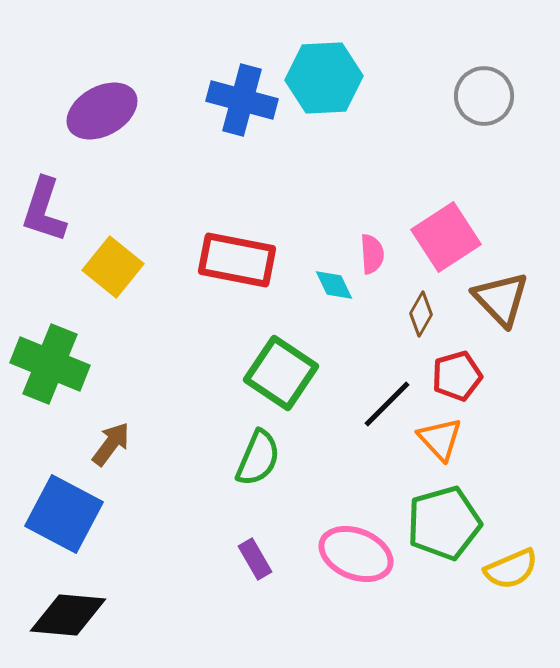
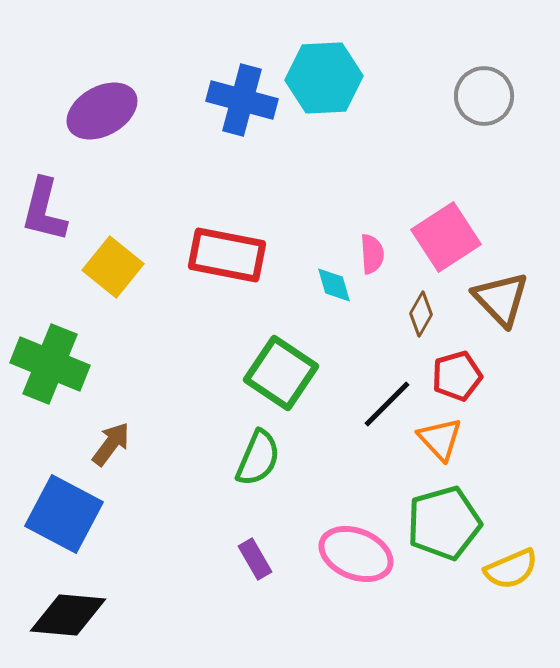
purple L-shape: rotated 4 degrees counterclockwise
red rectangle: moved 10 px left, 5 px up
cyan diamond: rotated 9 degrees clockwise
